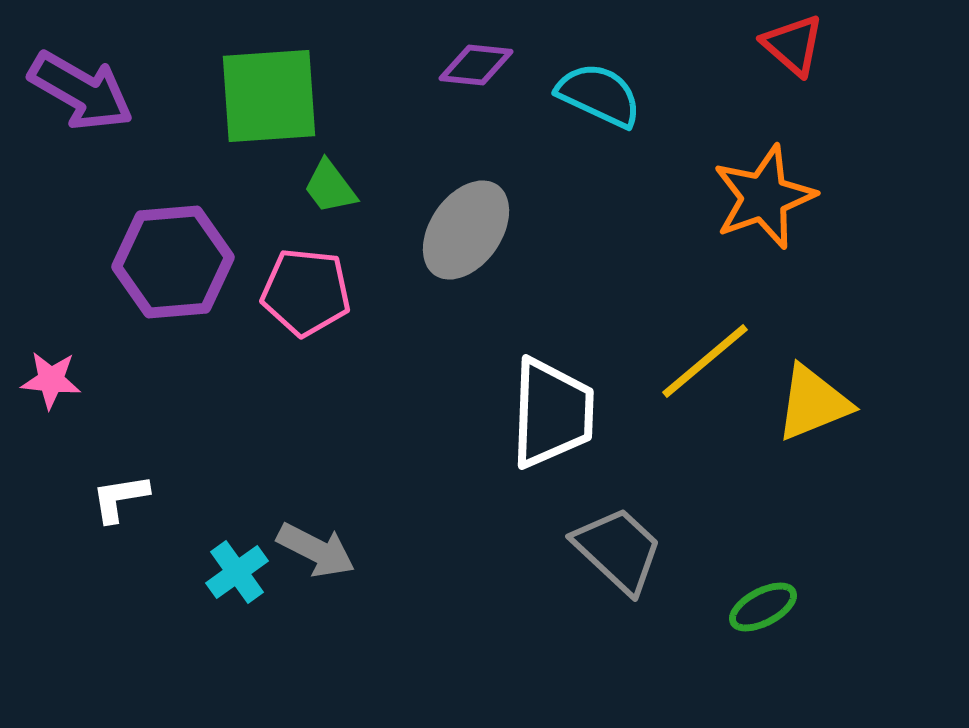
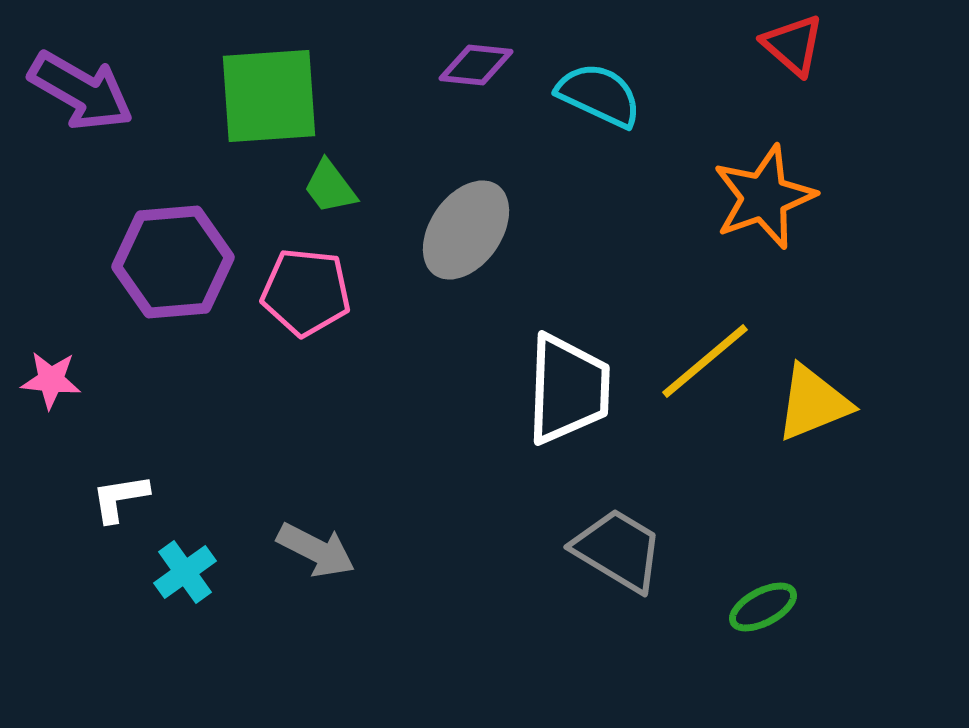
white trapezoid: moved 16 px right, 24 px up
gray trapezoid: rotated 12 degrees counterclockwise
cyan cross: moved 52 px left
